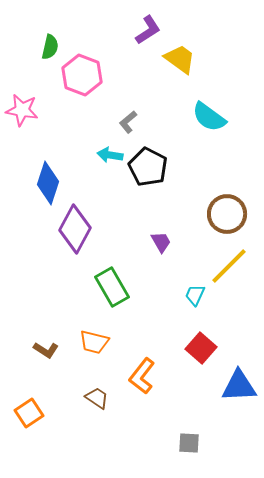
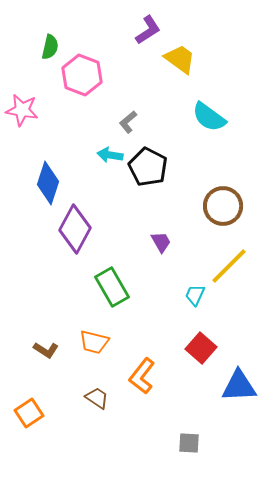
brown circle: moved 4 px left, 8 px up
